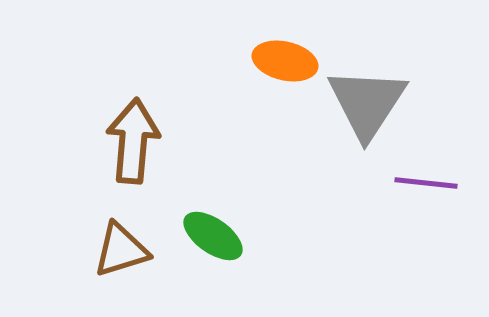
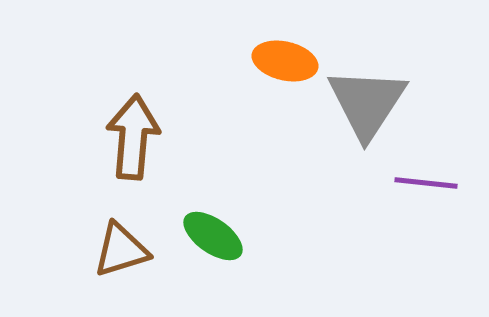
brown arrow: moved 4 px up
